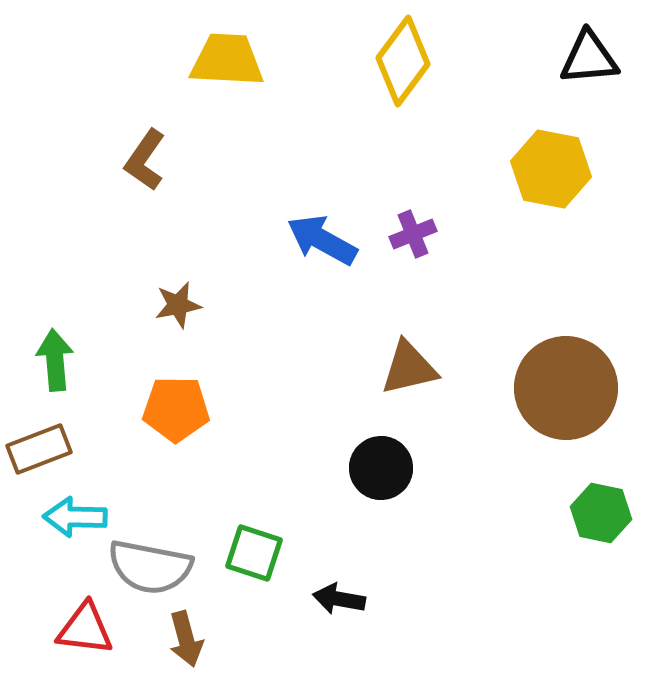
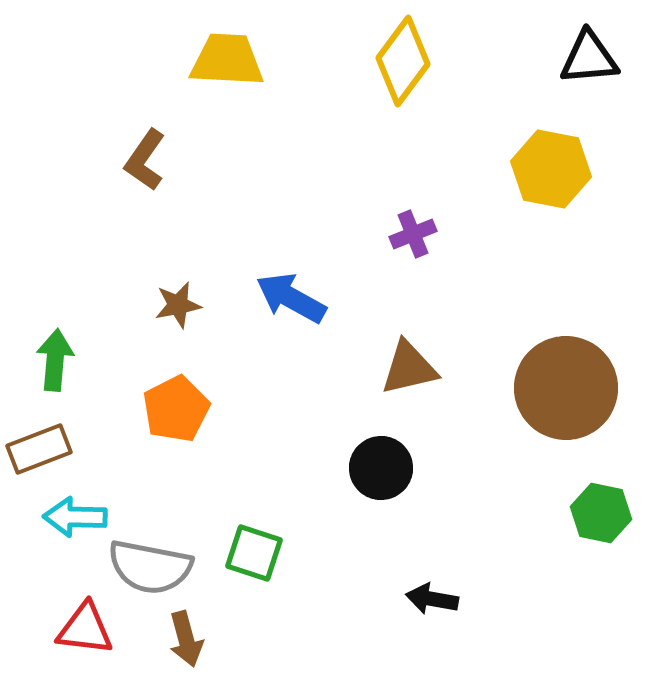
blue arrow: moved 31 px left, 58 px down
green arrow: rotated 10 degrees clockwise
orange pentagon: rotated 28 degrees counterclockwise
black arrow: moved 93 px right
